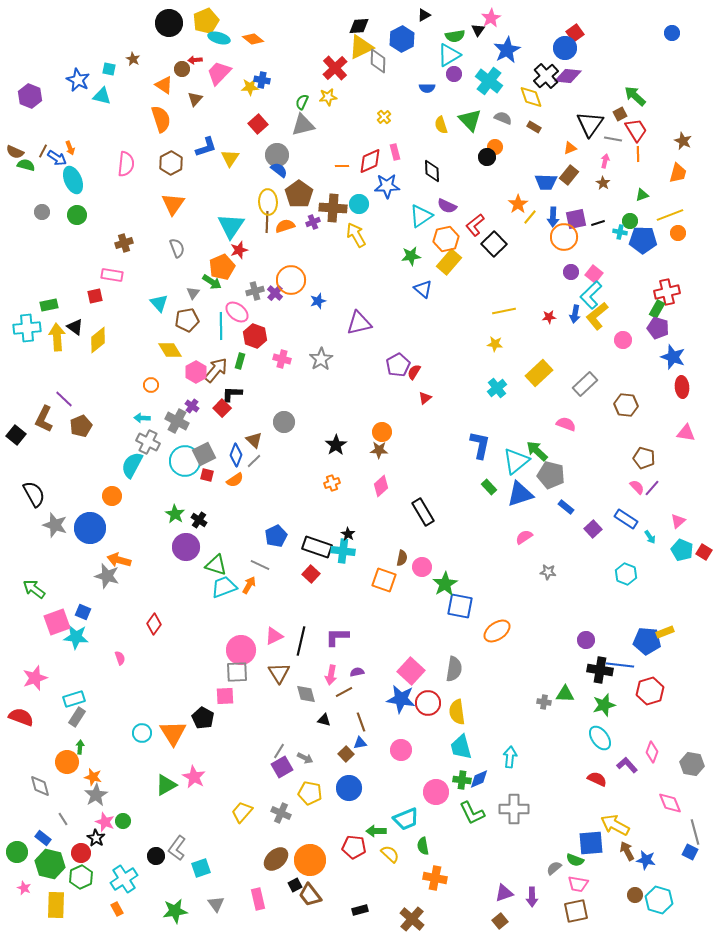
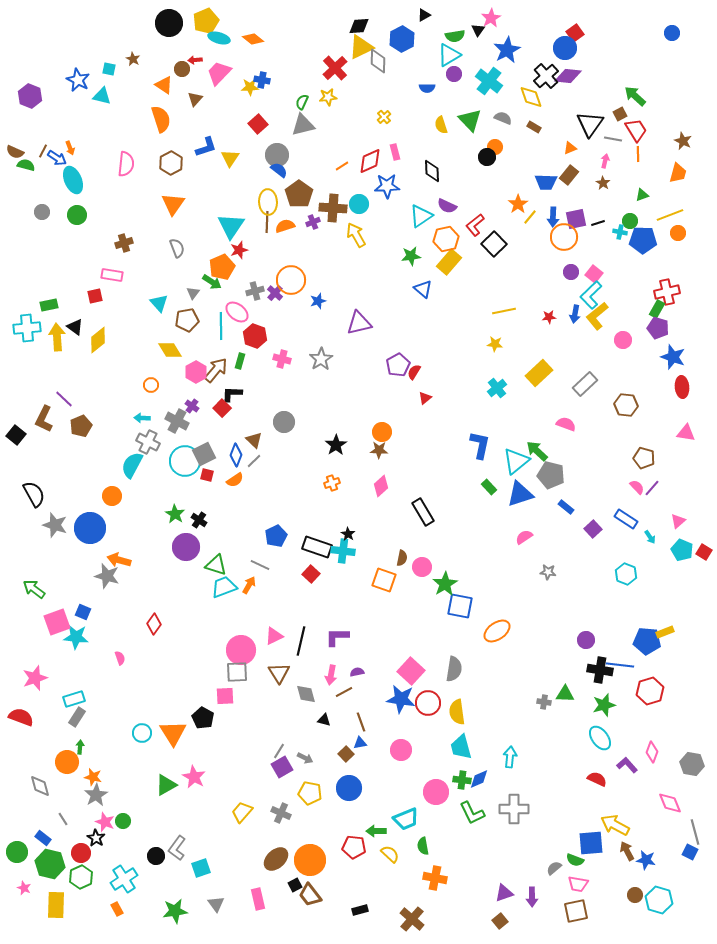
orange line at (342, 166): rotated 32 degrees counterclockwise
